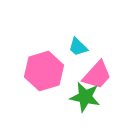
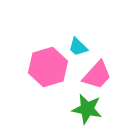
pink hexagon: moved 4 px right, 4 px up
green star: moved 2 px right, 12 px down
